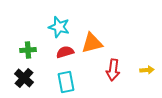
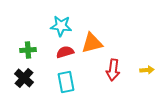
cyan star: moved 2 px right, 1 px up; rotated 10 degrees counterclockwise
